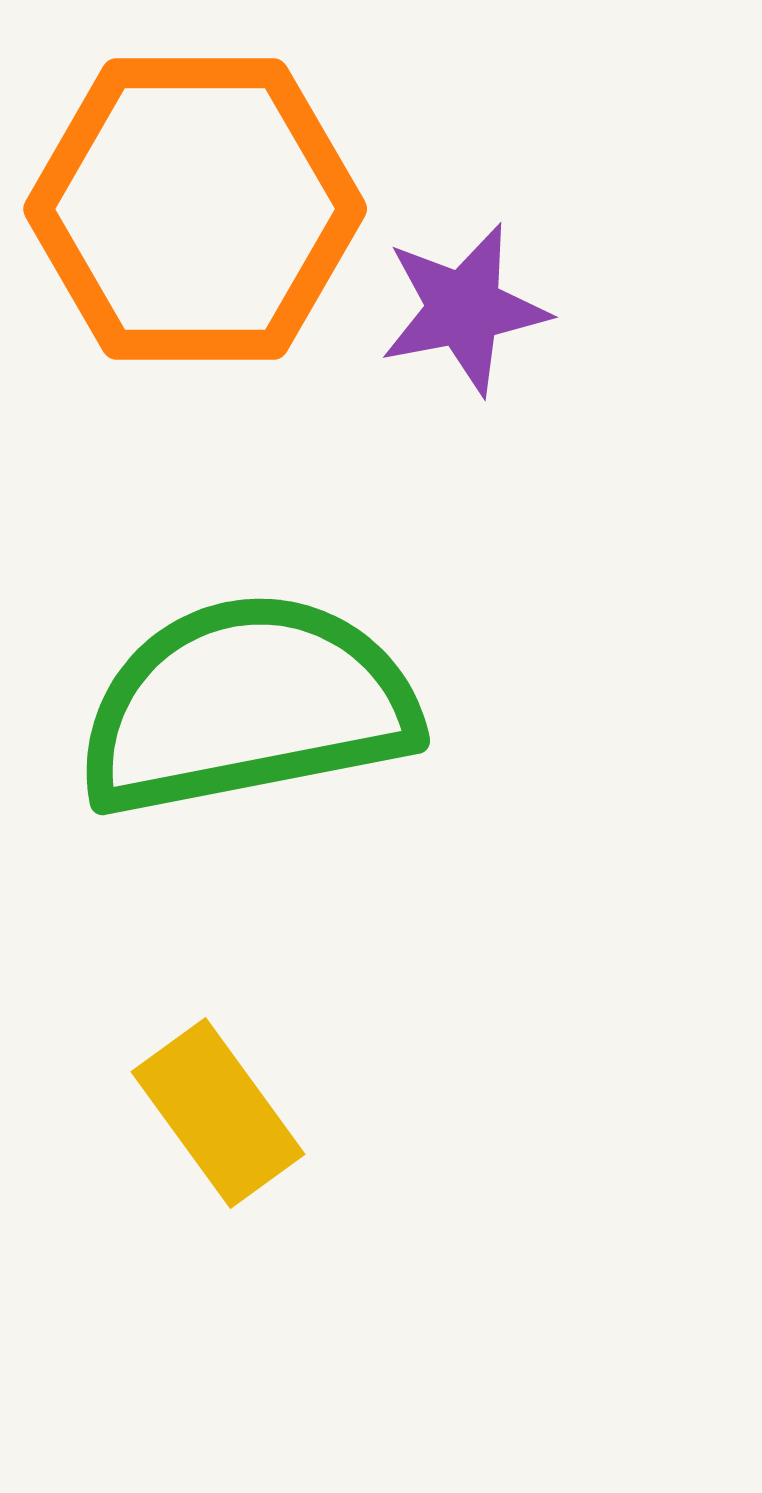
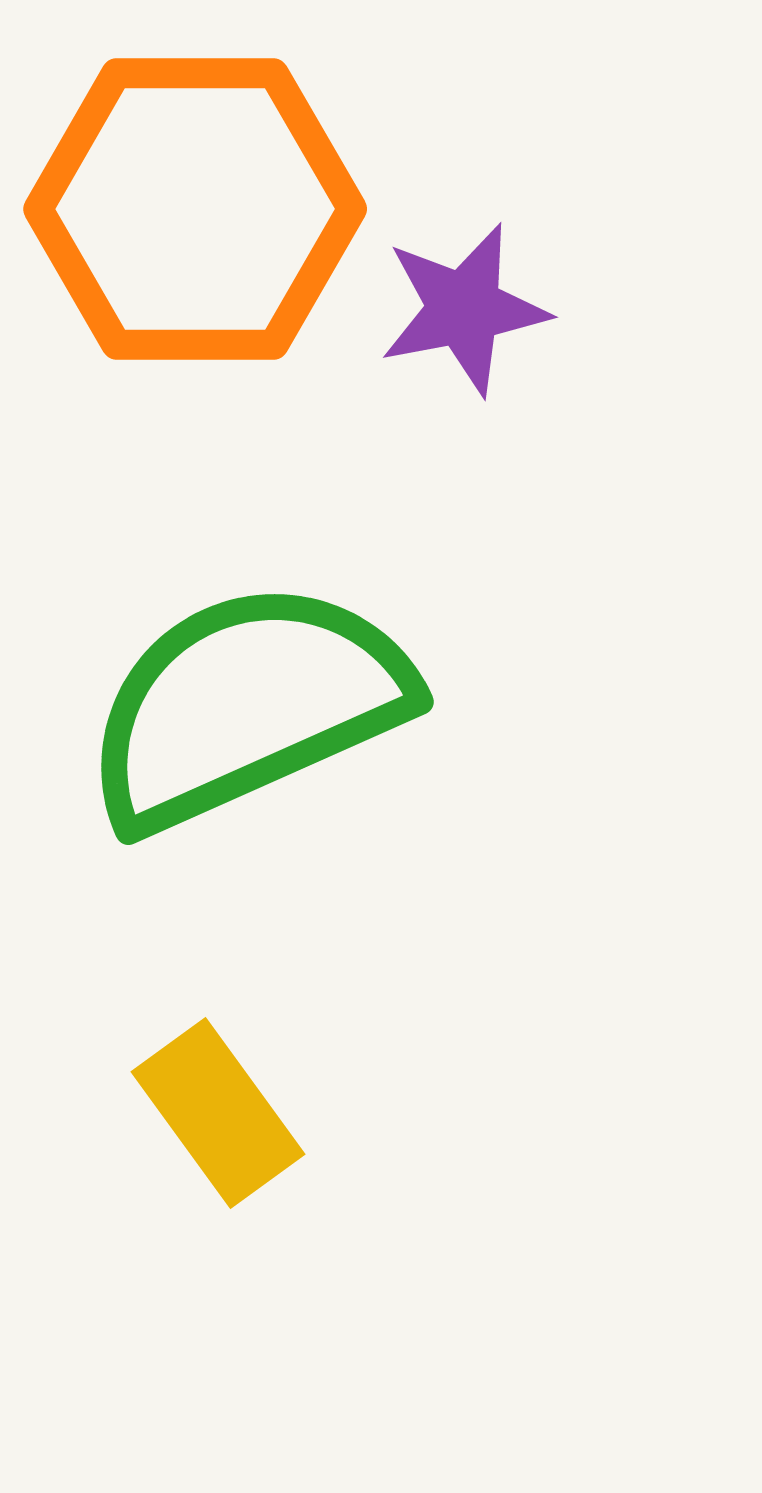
green semicircle: rotated 13 degrees counterclockwise
